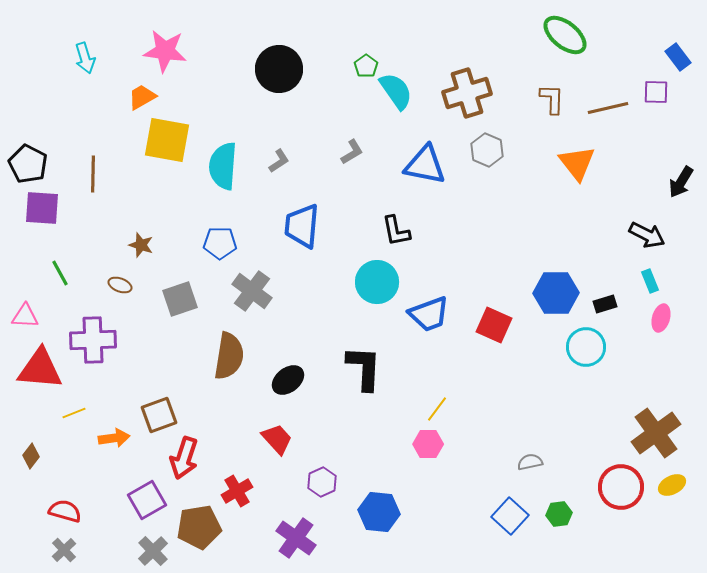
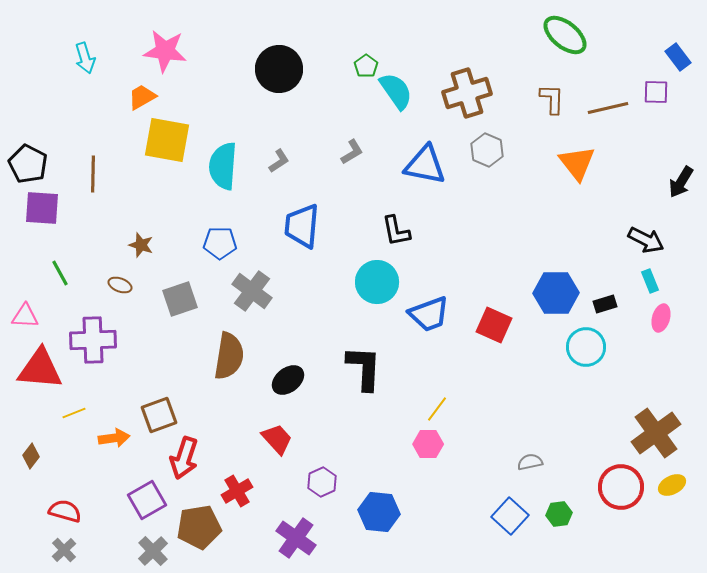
black arrow at (647, 235): moved 1 px left, 5 px down
